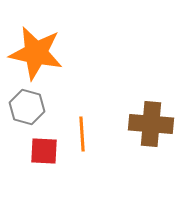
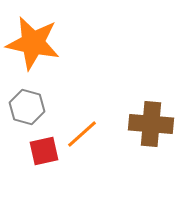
orange star: moved 3 px left, 10 px up
orange line: rotated 52 degrees clockwise
red square: rotated 16 degrees counterclockwise
